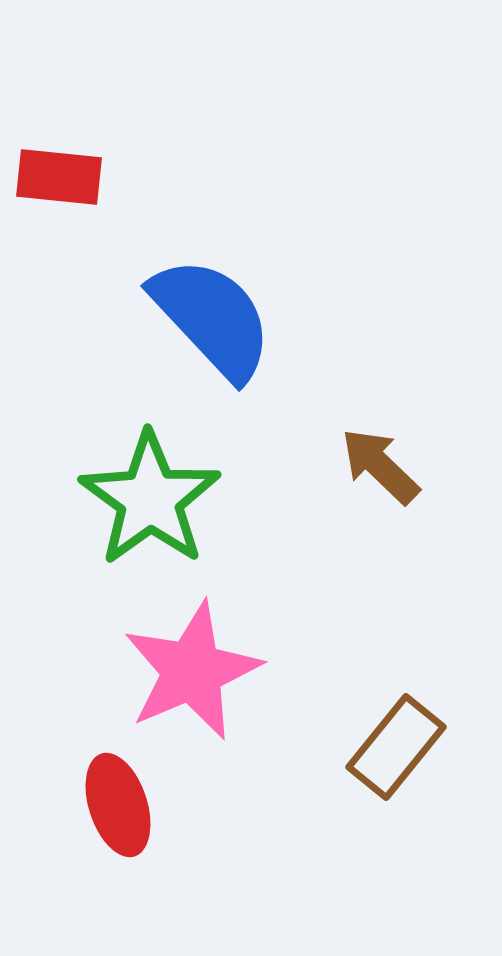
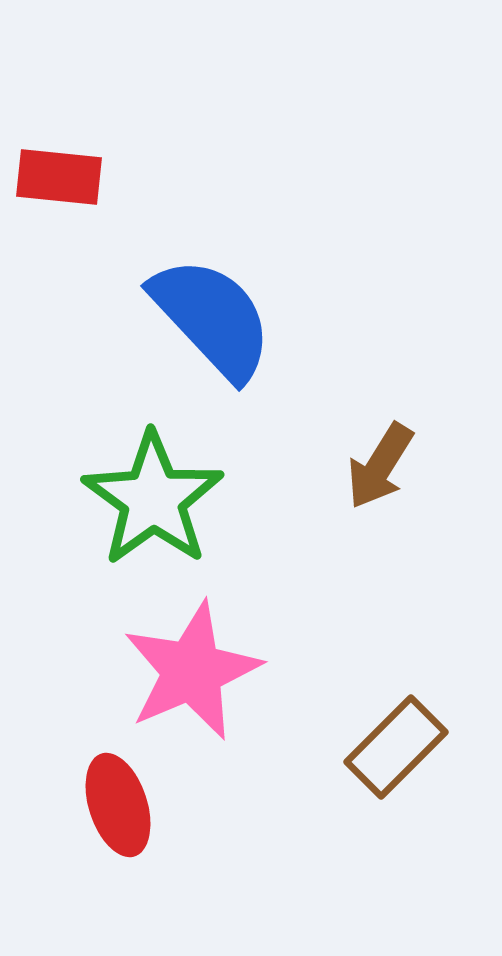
brown arrow: rotated 102 degrees counterclockwise
green star: moved 3 px right
brown rectangle: rotated 6 degrees clockwise
